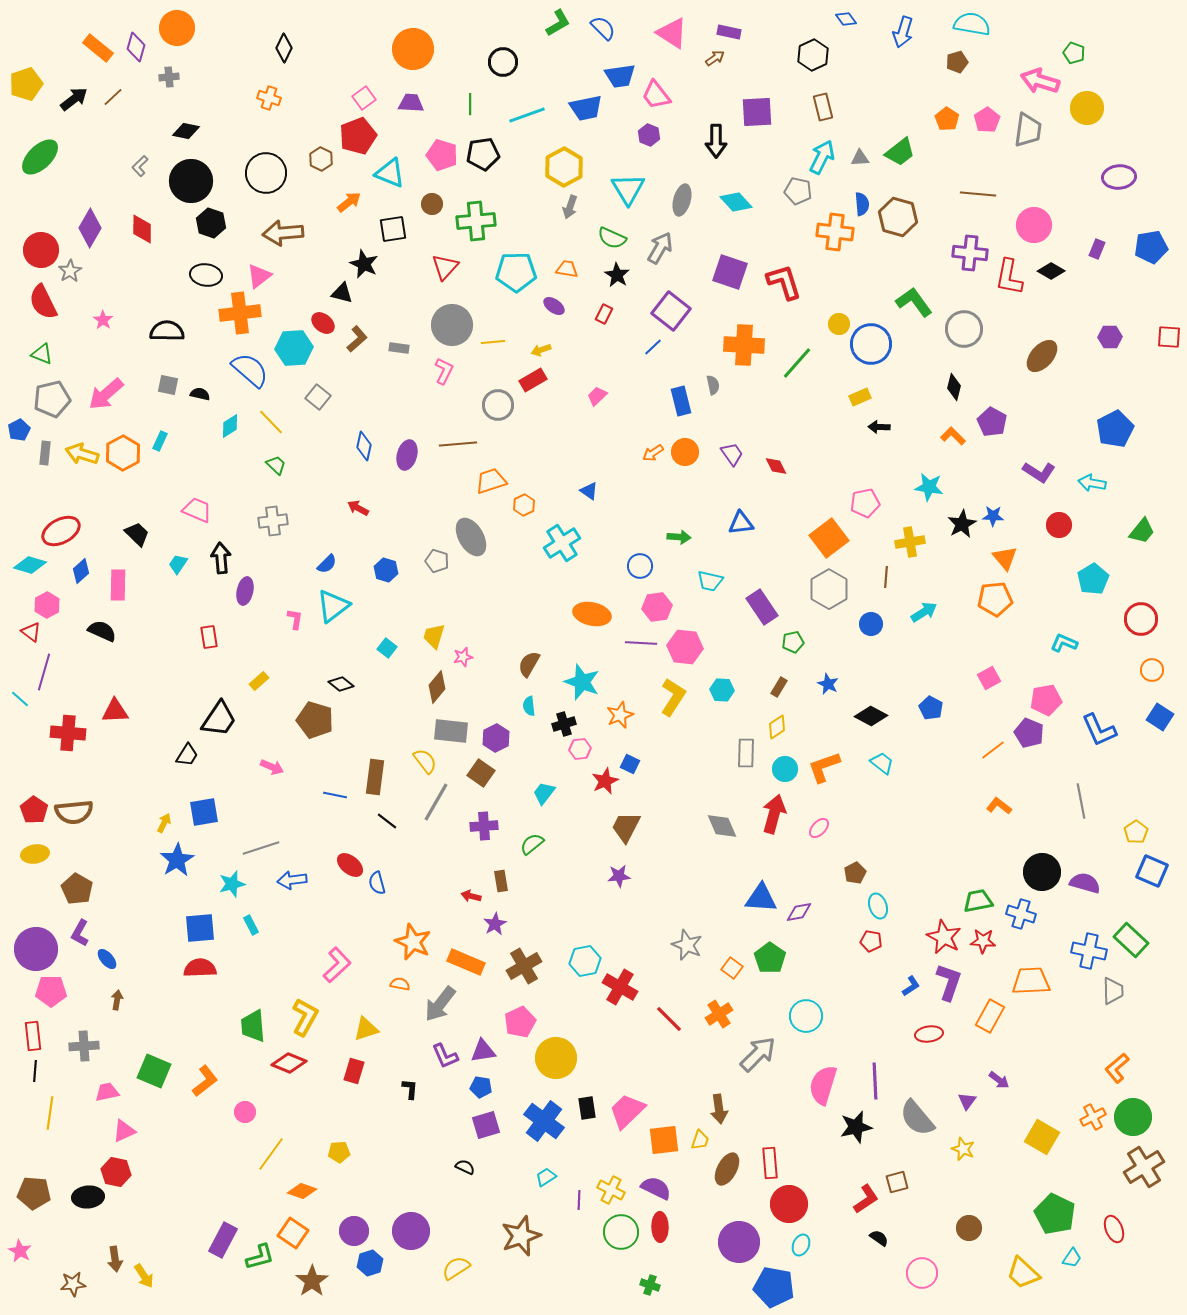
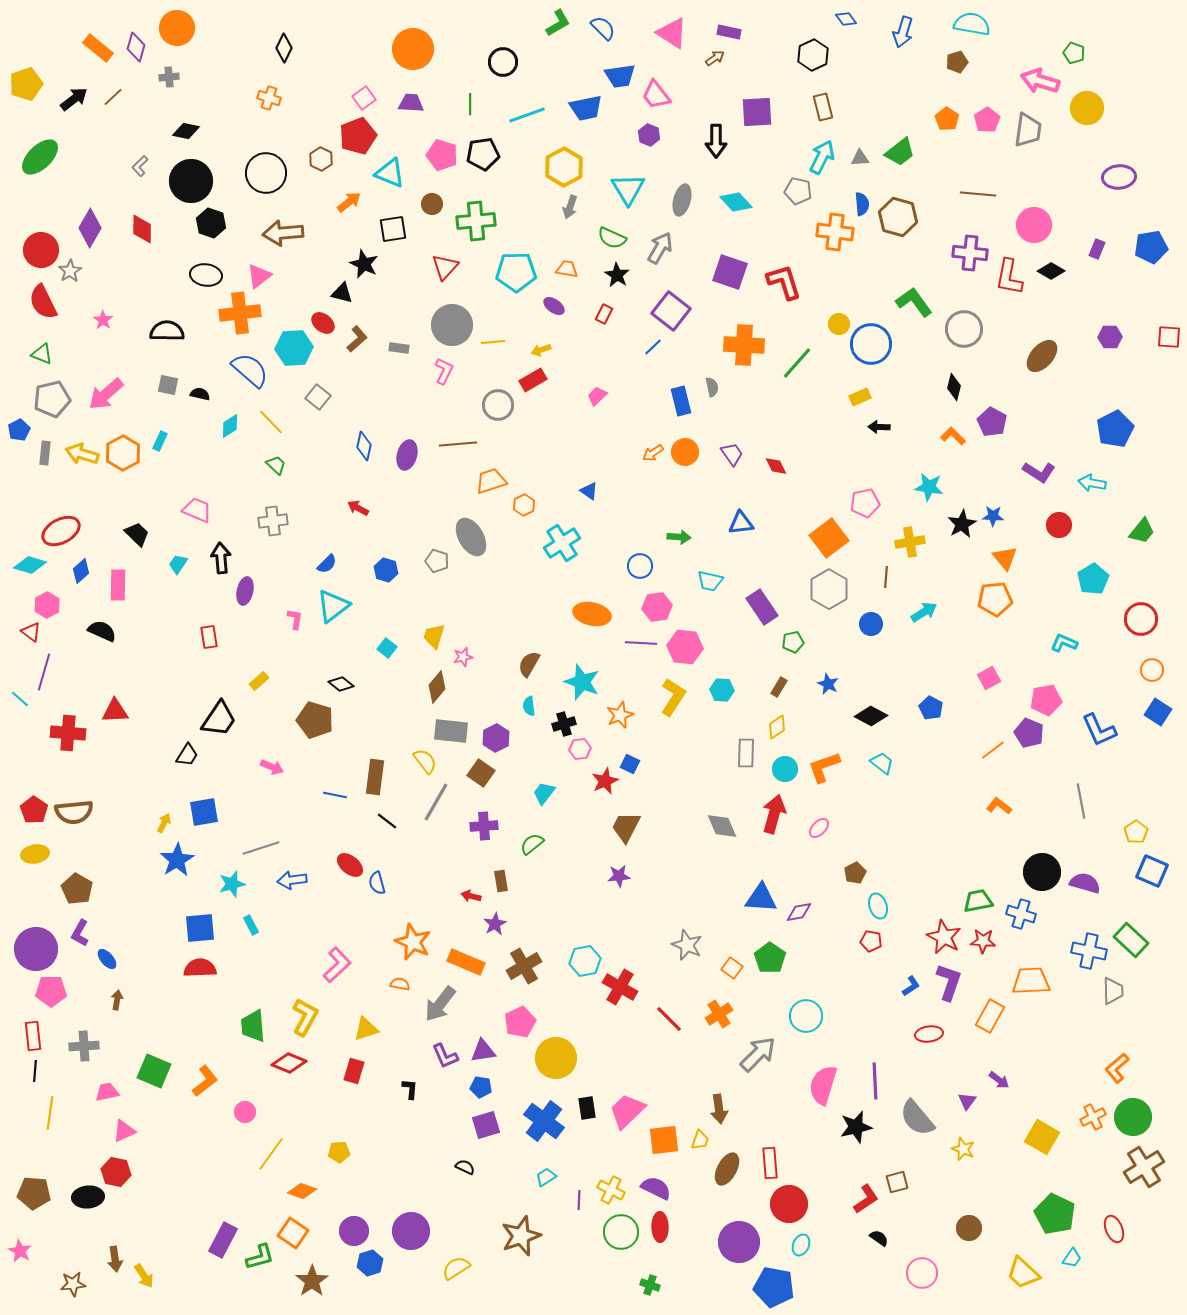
gray semicircle at (713, 385): moved 1 px left, 2 px down
blue square at (1160, 717): moved 2 px left, 5 px up
